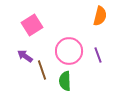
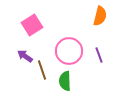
purple line: moved 1 px right
